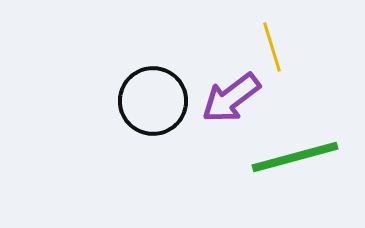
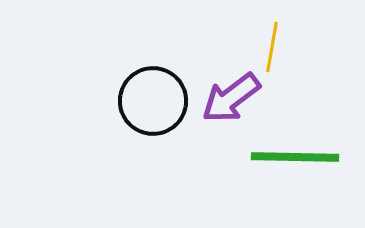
yellow line: rotated 27 degrees clockwise
green line: rotated 16 degrees clockwise
